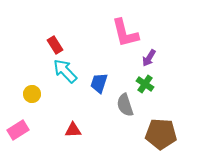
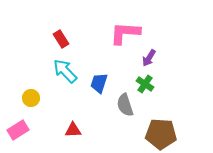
pink L-shape: rotated 108 degrees clockwise
red rectangle: moved 6 px right, 6 px up
yellow circle: moved 1 px left, 4 px down
